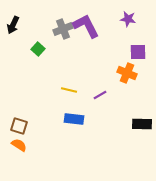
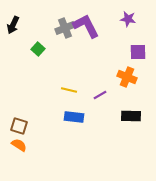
gray cross: moved 2 px right, 1 px up
orange cross: moved 4 px down
blue rectangle: moved 2 px up
black rectangle: moved 11 px left, 8 px up
